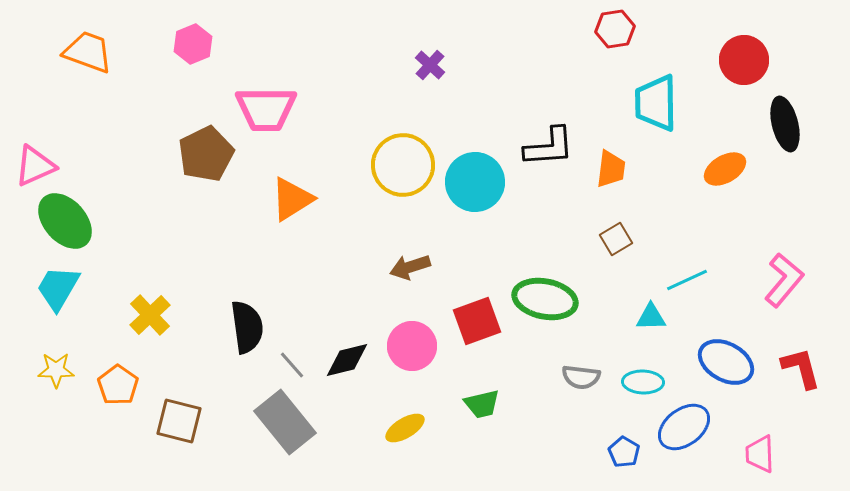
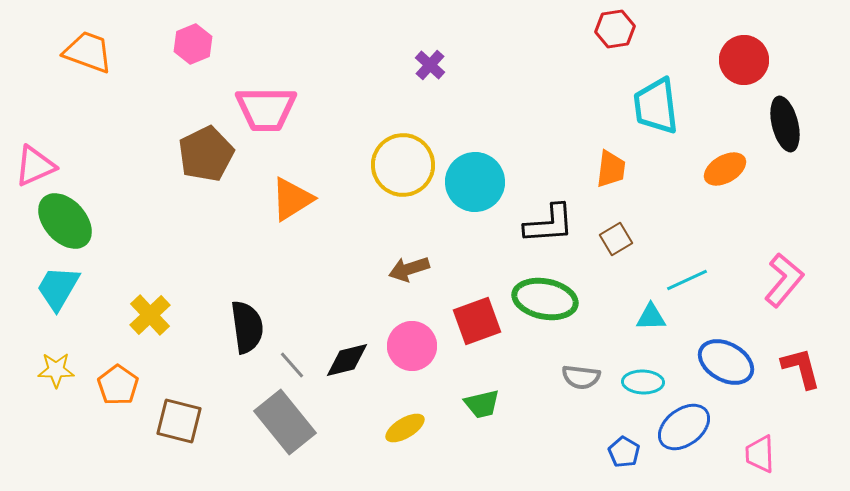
cyan trapezoid at (656, 103): moved 3 px down; rotated 6 degrees counterclockwise
black L-shape at (549, 147): moved 77 px down
brown arrow at (410, 267): moved 1 px left, 2 px down
